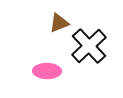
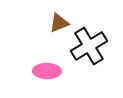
black cross: rotated 12 degrees clockwise
